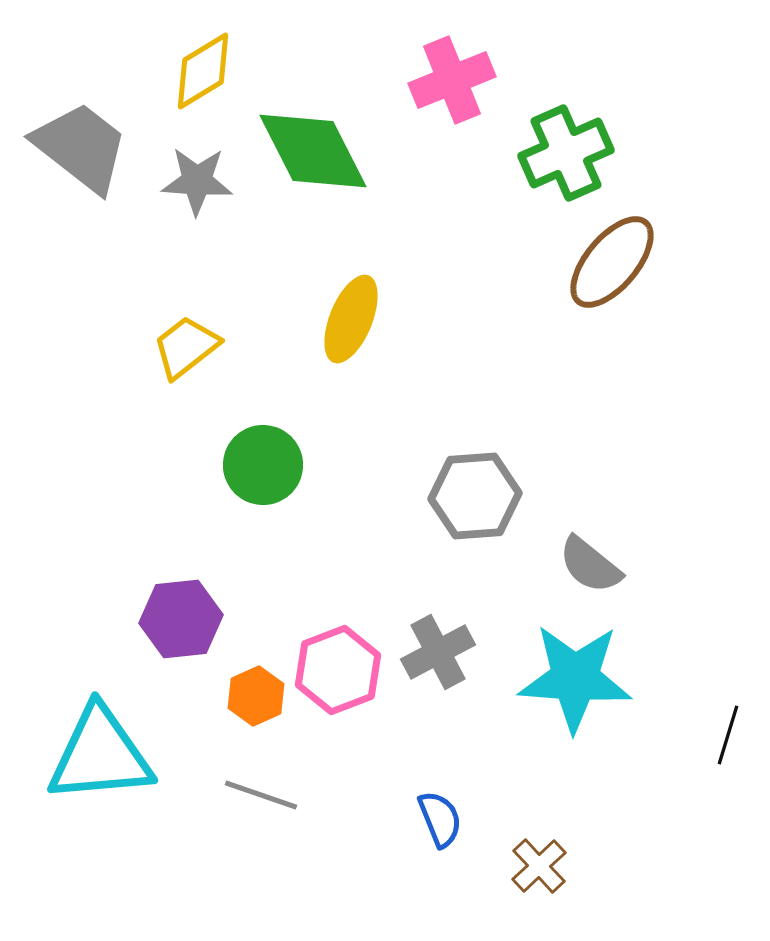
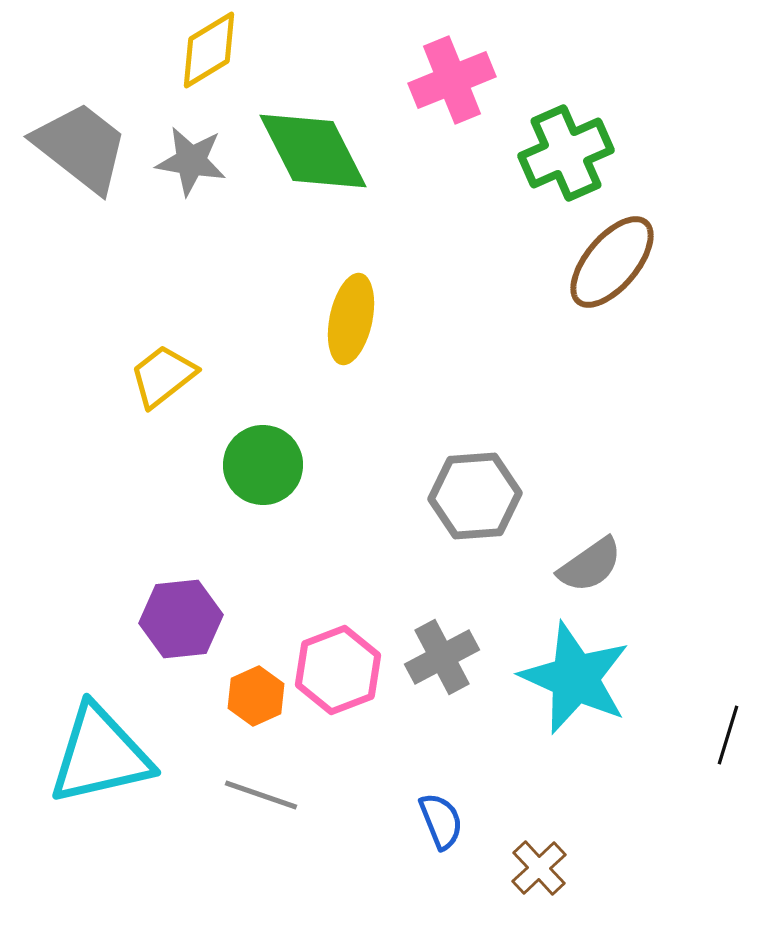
yellow diamond: moved 6 px right, 21 px up
gray star: moved 6 px left, 20 px up; rotated 6 degrees clockwise
yellow ellipse: rotated 10 degrees counterclockwise
yellow trapezoid: moved 23 px left, 29 px down
gray semicircle: rotated 74 degrees counterclockwise
gray cross: moved 4 px right, 5 px down
cyan star: rotated 20 degrees clockwise
cyan triangle: rotated 8 degrees counterclockwise
blue semicircle: moved 1 px right, 2 px down
brown cross: moved 2 px down
